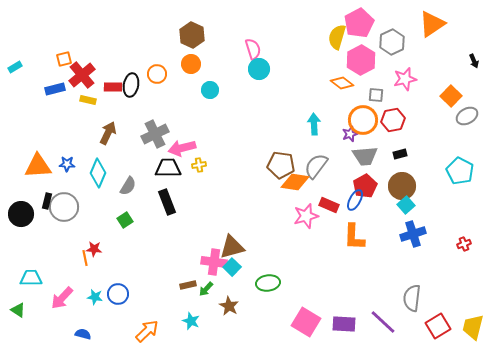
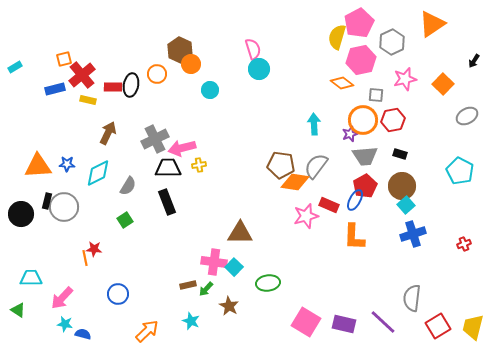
brown hexagon at (192, 35): moved 12 px left, 15 px down
pink hexagon at (361, 60): rotated 16 degrees clockwise
black arrow at (474, 61): rotated 56 degrees clockwise
orange square at (451, 96): moved 8 px left, 12 px up
gray cross at (155, 134): moved 5 px down
black rectangle at (400, 154): rotated 32 degrees clockwise
cyan diamond at (98, 173): rotated 40 degrees clockwise
brown triangle at (232, 247): moved 8 px right, 14 px up; rotated 16 degrees clockwise
cyan square at (232, 267): moved 2 px right
cyan star at (95, 297): moved 30 px left, 27 px down
purple rectangle at (344, 324): rotated 10 degrees clockwise
